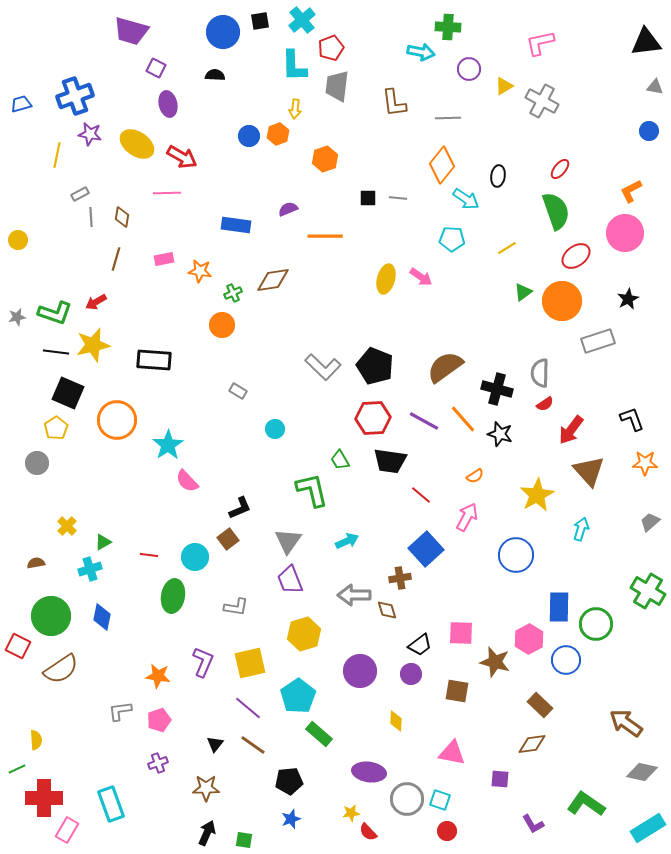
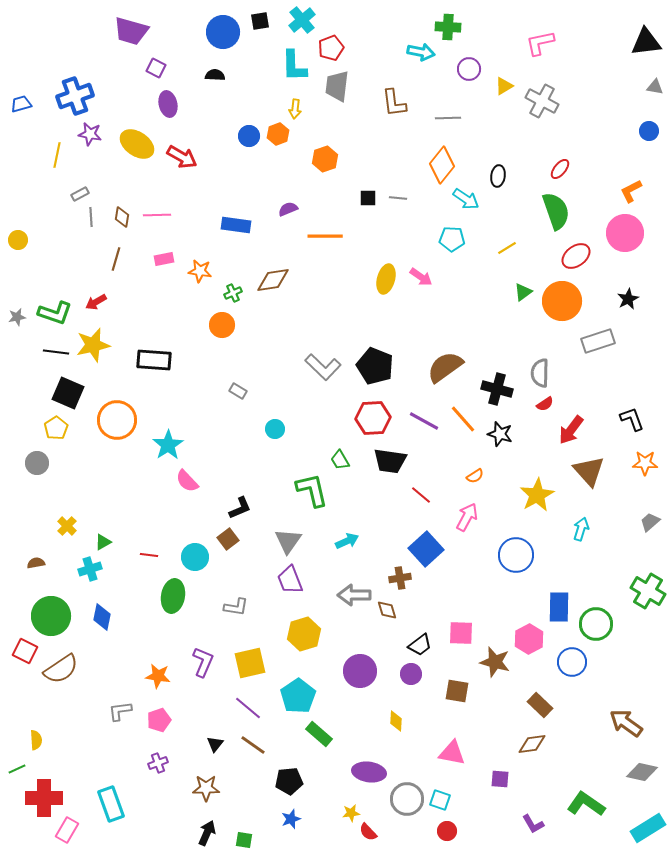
pink line at (167, 193): moved 10 px left, 22 px down
red square at (18, 646): moved 7 px right, 5 px down
blue circle at (566, 660): moved 6 px right, 2 px down
